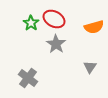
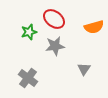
red ellipse: rotated 10 degrees clockwise
green star: moved 2 px left, 9 px down; rotated 21 degrees clockwise
gray star: moved 1 px left, 2 px down; rotated 30 degrees clockwise
gray triangle: moved 6 px left, 2 px down
